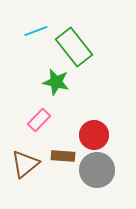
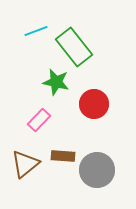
red circle: moved 31 px up
